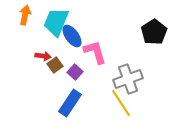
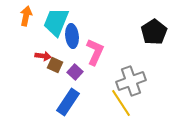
orange arrow: moved 1 px right, 1 px down
blue ellipse: rotated 30 degrees clockwise
pink L-shape: rotated 40 degrees clockwise
brown square: rotated 28 degrees counterclockwise
gray cross: moved 3 px right, 2 px down
blue rectangle: moved 2 px left, 1 px up
